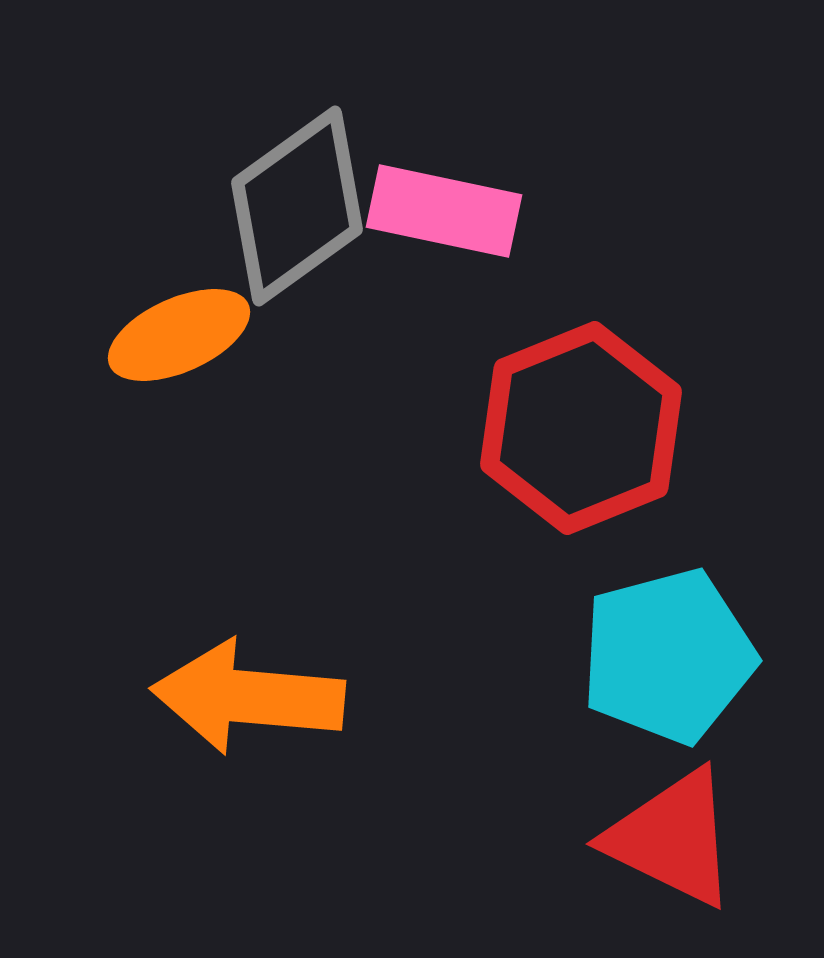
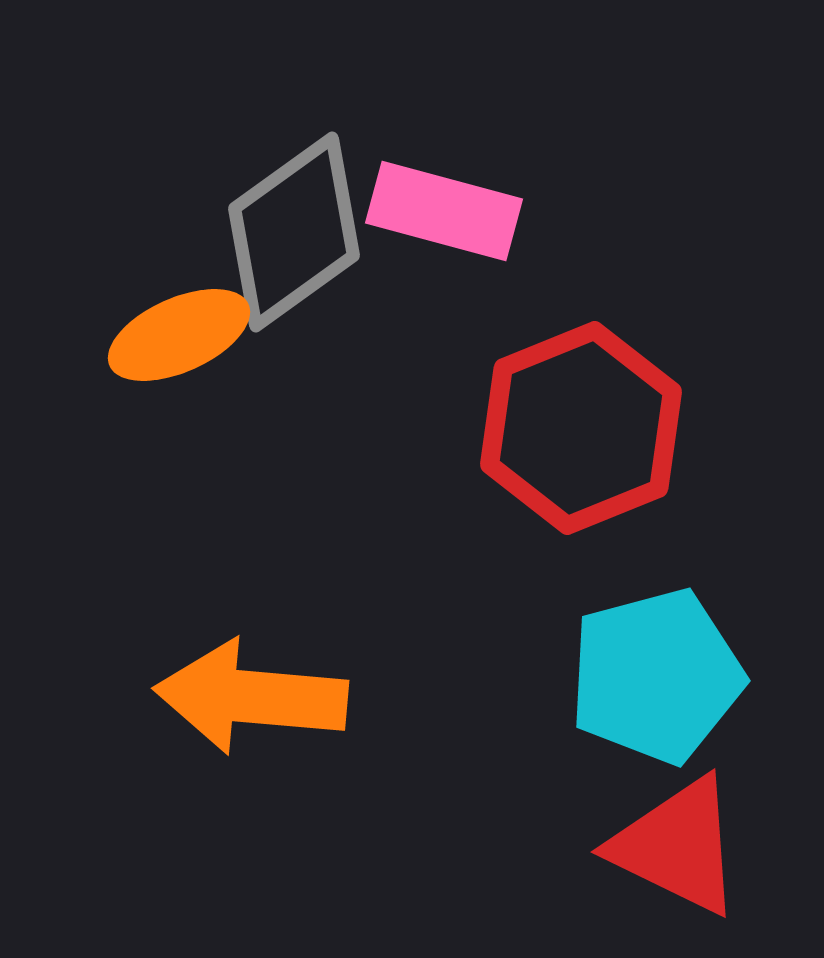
gray diamond: moved 3 px left, 26 px down
pink rectangle: rotated 3 degrees clockwise
cyan pentagon: moved 12 px left, 20 px down
orange arrow: moved 3 px right
red triangle: moved 5 px right, 8 px down
